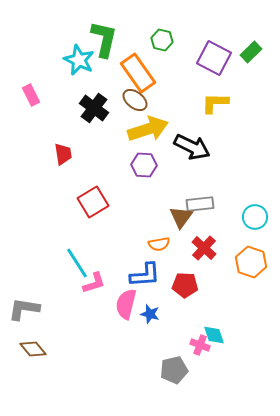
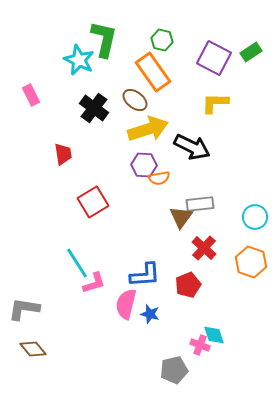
green rectangle: rotated 10 degrees clockwise
orange rectangle: moved 15 px right, 1 px up
orange semicircle: moved 66 px up
red pentagon: moved 3 px right; rotated 25 degrees counterclockwise
